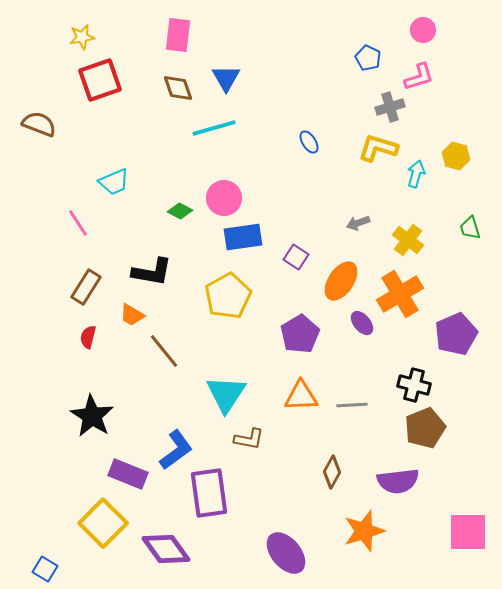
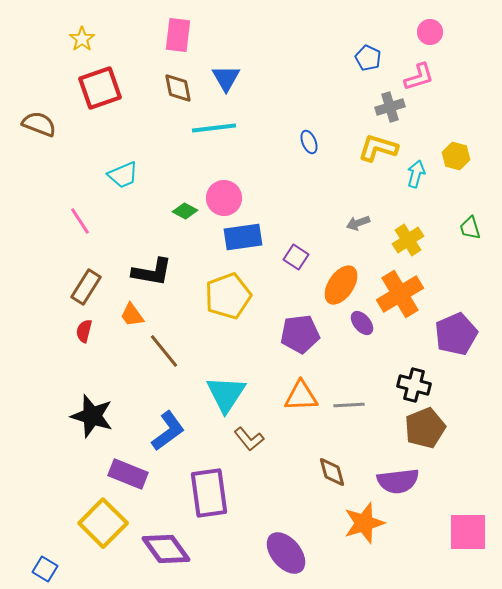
pink circle at (423, 30): moved 7 px right, 2 px down
yellow star at (82, 37): moved 2 px down; rotated 25 degrees counterclockwise
red square at (100, 80): moved 8 px down
brown diamond at (178, 88): rotated 8 degrees clockwise
cyan line at (214, 128): rotated 9 degrees clockwise
blue ellipse at (309, 142): rotated 10 degrees clockwise
cyan trapezoid at (114, 182): moved 9 px right, 7 px up
green diamond at (180, 211): moved 5 px right
pink line at (78, 223): moved 2 px right, 2 px up
yellow cross at (408, 240): rotated 20 degrees clockwise
orange ellipse at (341, 281): moved 4 px down
yellow pentagon at (228, 296): rotated 9 degrees clockwise
orange trapezoid at (132, 315): rotated 24 degrees clockwise
purple pentagon at (300, 334): rotated 24 degrees clockwise
red semicircle at (88, 337): moved 4 px left, 6 px up
gray line at (352, 405): moved 3 px left
black star at (92, 416): rotated 15 degrees counterclockwise
brown L-shape at (249, 439): rotated 40 degrees clockwise
blue L-shape at (176, 450): moved 8 px left, 19 px up
brown diamond at (332, 472): rotated 44 degrees counterclockwise
orange star at (364, 531): moved 8 px up
